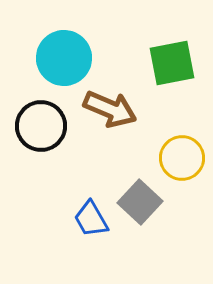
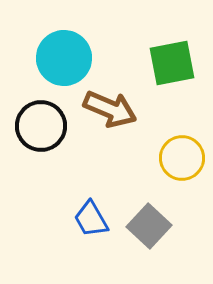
gray square: moved 9 px right, 24 px down
